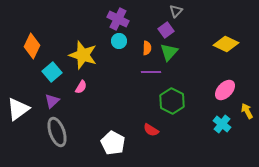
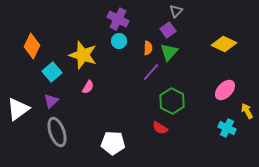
purple square: moved 2 px right
yellow diamond: moved 2 px left
orange semicircle: moved 1 px right
purple line: rotated 48 degrees counterclockwise
pink semicircle: moved 7 px right
purple triangle: moved 1 px left
cyan cross: moved 5 px right, 4 px down; rotated 12 degrees counterclockwise
red semicircle: moved 9 px right, 2 px up
white pentagon: rotated 25 degrees counterclockwise
